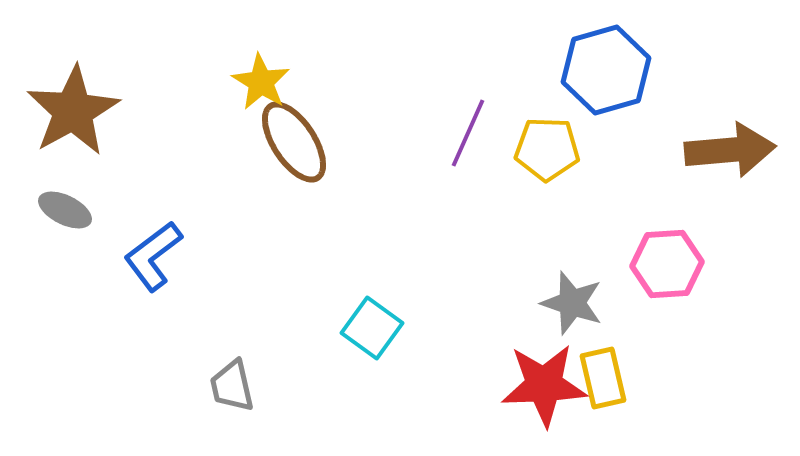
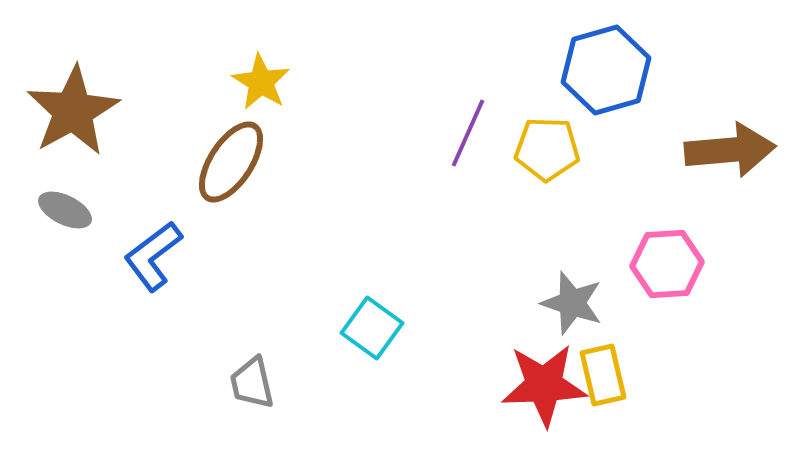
brown ellipse: moved 63 px left, 20 px down; rotated 66 degrees clockwise
yellow rectangle: moved 3 px up
gray trapezoid: moved 20 px right, 3 px up
